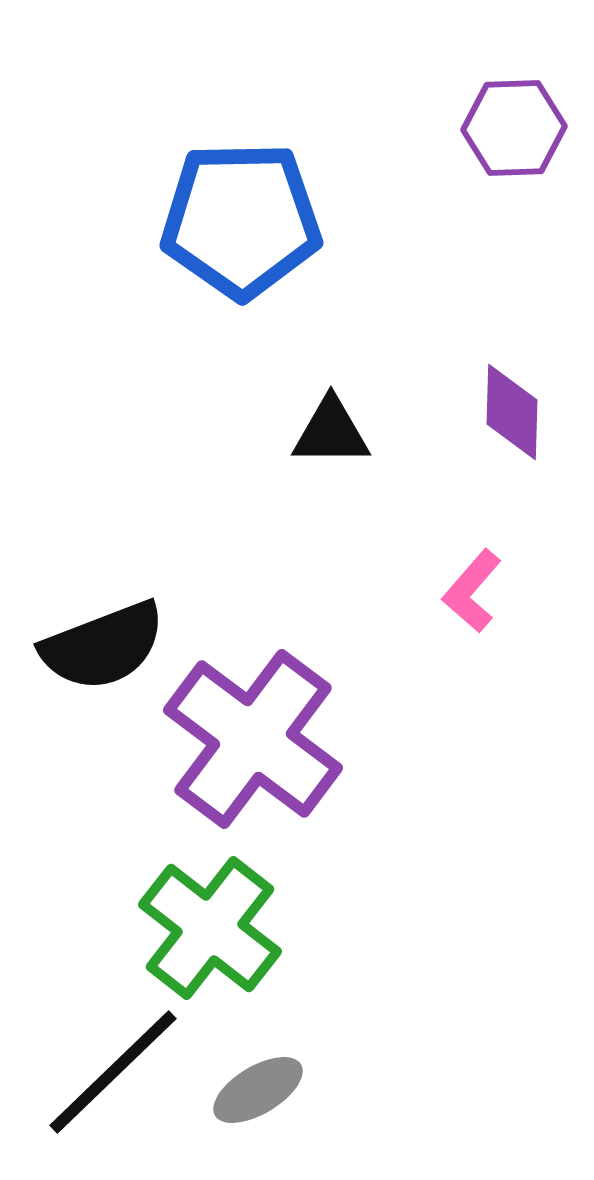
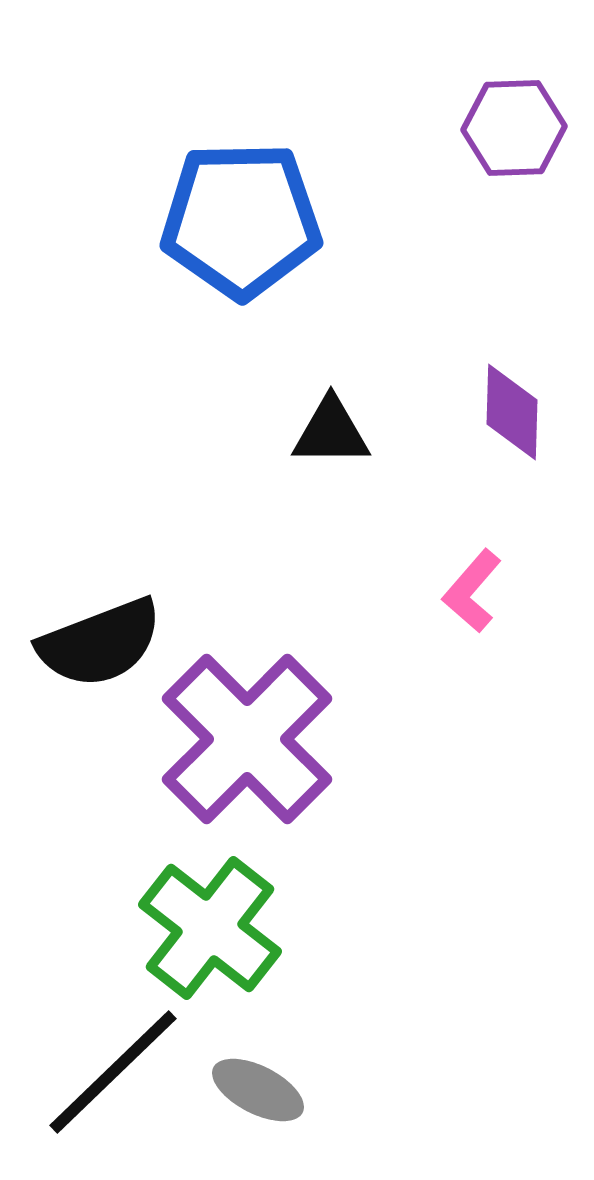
black semicircle: moved 3 px left, 3 px up
purple cross: moved 6 px left; rotated 8 degrees clockwise
gray ellipse: rotated 58 degrees clockwise
